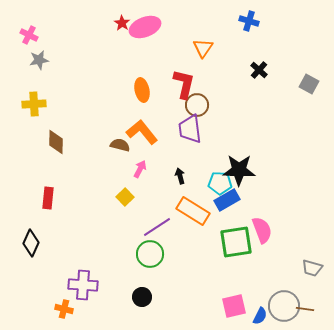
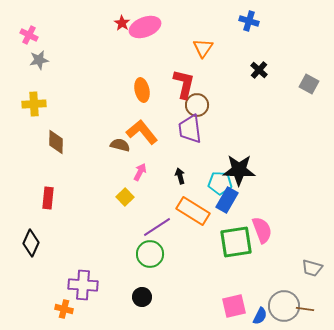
pink arrow: moved 3 px down
blue rectangle: rotated 30 degrees counterclockwise
